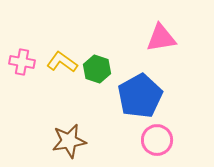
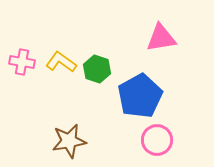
yellow L-shape: moved 1 px left
